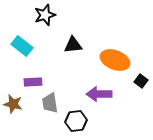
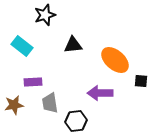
orange ellipse: rotated 20 degrees clockwise
black square: rotated 32 degrees counterclockwise
purple arrow: moved 1 px right, 1 px up
brown star: moved 1 px right, 1 px down; rotated 24 degrees counterclockwise
